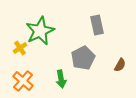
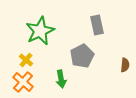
yellow cross: moved 6 px right, 12 px down; rotated 16 degrees counterclockwise
gray pentagon: moved 1 px left, 2 px up
brown semicircle: moved 5 px right; rotated 24 degrees counterclockwise
orange cross: moved 1 px down
